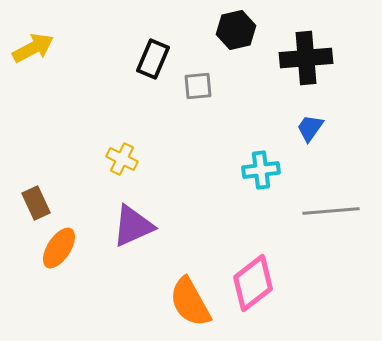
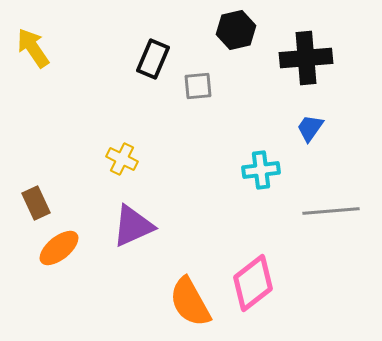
yellow arrow: rotated 96 degrees counterclockwise
orange ellipse: rotated 18 degrees clockwise
